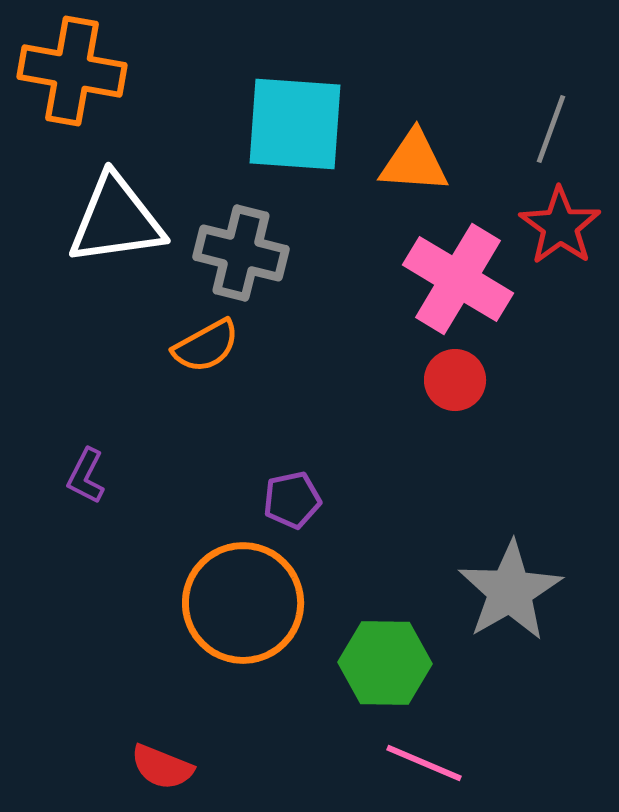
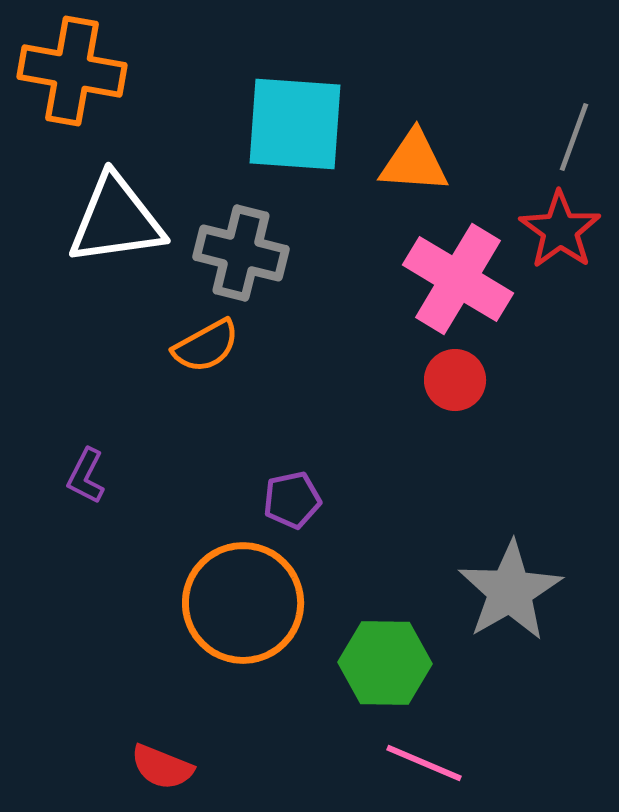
gray line: moved 23 px right, 8 px down
red star: moved 4 px down
